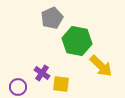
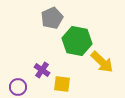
yellow arrow: moved 1 px right, 4 px up
purple cross: moved 3 px up
yellow square: moved 1 px right
